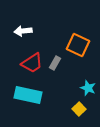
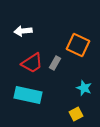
cyan star: moved 4 px left
yellow square: moved 3 px left, 5 px down; rotated 16 degrees clockwise
